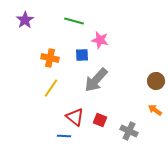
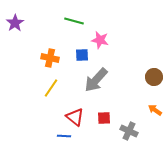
purple star: moved 10 px left, 3 px down
brown circle: moved 2 px left, 4 px up
red square: moved 4 px right, 2 px up; rotated 24 degrees counterclockwise
